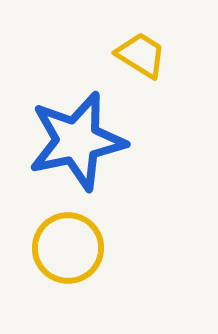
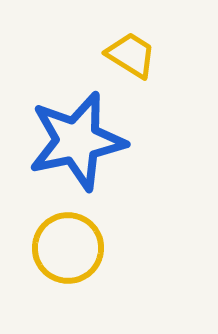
yellow trapezoid: moved 10 px left
